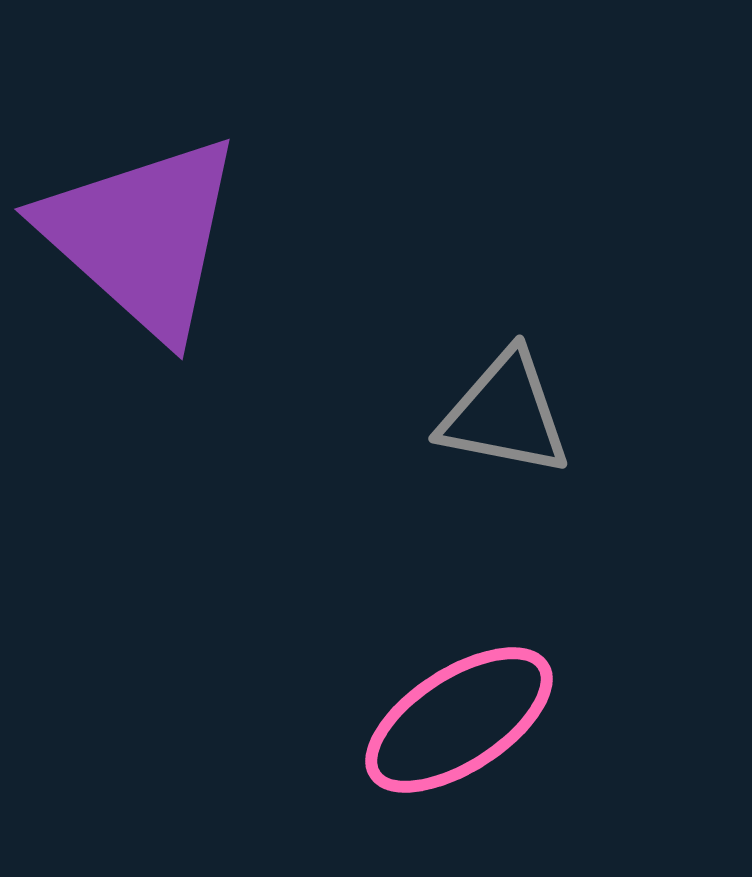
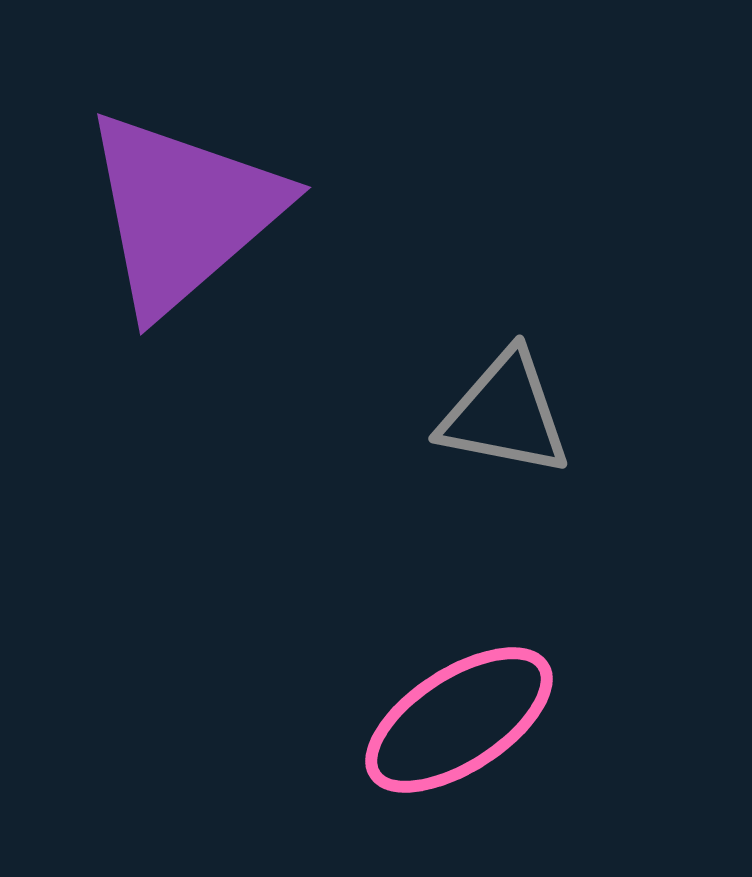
purple triangle: moved 41 px right, 24 px up; rotated 37 degrees clockwise
